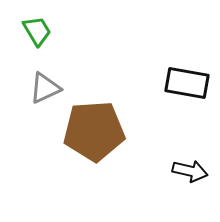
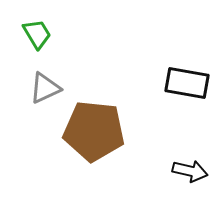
green trapezoid: moved 3 px down
brown pentagon: rotated 10 degrees clockwise
